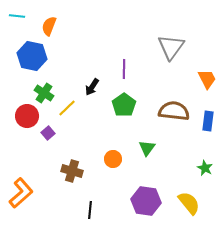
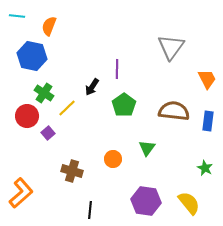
purple line: moved 7 px left
